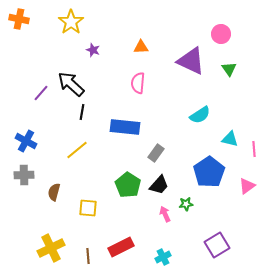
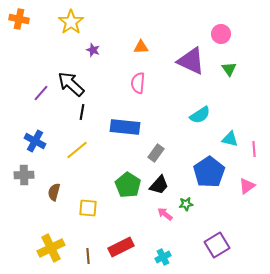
blue cross: moved 9 px right
pink arrow: rotated 28 degrees counterclockwise
